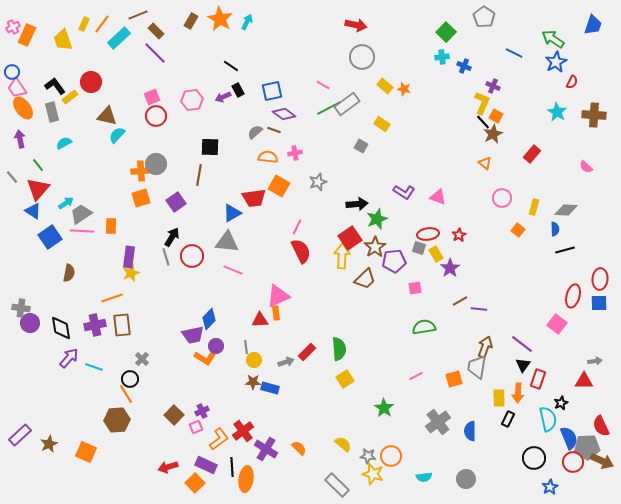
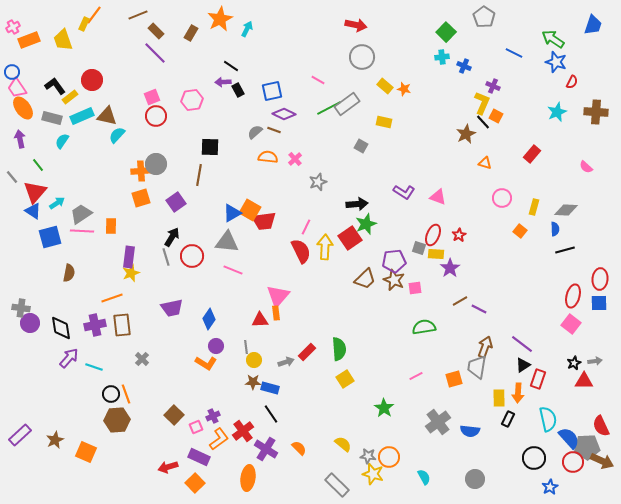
orange star at (220, 19): rotated 15 degrees clockwise
brown rectangle at (191, 21): moved 12 px down
cyan arrow at (247, 22): moved 7 px down
orange line at (102, 24): moved 8 px left, 9 px up
orange rectangle at (27, 35): moved 2 px right, 5 px down; rotated 45 degrees clockwise
cyan rectangle at (119, 38): moved 37 px left, 78 px down; rotated 20 degrees clockwise
blue star at (556, 62): rotated 25 degrees counterclockwise
red circle at (91, 82): moved 1 px right, 2 px up
pink line at (323, 85): moved 5 px left, 5 px up
purple arrow at (223, 97): moved 15 px up; rotated 21 degrees clockwise
gray rectangle at (52, 112): moved 6 px down; rotated 60 degrees counterclockwise
cyan star at (557, 112): rotated 18 degrees clockwise
purple diamond at (284, 114): rotated 10 degrees counterclockwise
brown cross at (594, 115): moved 2 px right, 3 px up
yellow rectangle at (382, 124): moved 2 px right, 2 px up; rotated 21 degrees counterclockwise
brown star at (493, 134): moved 27 px left
cyan semicircle at (64, 143): moved 2 px left, 2 px up; rotated 28 degrees counterclockwise
pink cross at (295, 153): moved 6 px down; rotated 32 degrees counterclockwise
orange triangle at (485, 163): rotated 24 degrees counterclockwise
orange square at (279, 186): moved 29 px left, 24 px down
red triangle at (38, 189): moved 3 px left, 3 px down
red trapezoid at (254, 198): moved 10 px right, 23 px down
cyan arrow at (66, 203): moved 9 px left
green star at (377, 219): moved 11 px left, 5 px down
pink line at (297, 227): moved 9 px right
orange square at (518, 230): moved 2 px right, 1 px down
red ellipse at (428, 234): moved 5 px right, 1 px down; rotated 60 degrees counterclockwise
blue square at (50, 237): rotated 20 degrees clockwise
brown star at (375, 247): moved 19 px right, 33 px down; rotated 15 degrees counterclockwise
yellow rectangle at (436, 254): rotated 56 degrees counterclockwise
yellow arrow at (342, 256): moved 17 px left, 9 px up
pink triangle at (278, 296): rotated 25 degrees counterclockwise
purple line at (479, 309): rotated 21 degrees clockwise
blue diamond at (209, 319): rotated 10 degrees counterclockwise
pink square at (557, 324): moved 14 px right
purple trapezoid at (193, 335): moved 21 px left, 27 px up
orange L-shape at (205, 358): moved 1 px right, 5 px down
black triangle at (523, 365): rotated 21 degrees clockwise
black circle at (130, 379): moved 19 px left, 15 px down
orange line at (126, 394): rotated 12 degrees clockwise
black star at (561, 403): moved 13 px right, 40 px up
purple cross at (202, 411): moved 11 px right, 5 px down
blue semicircle at (470, 431): rotated 84 degrees counterclockwise
blue semicircle at (569, 438): rotated 20 degrees counterclockwise
brown star at (49, 444): moved 6 px right, 4 px up
orange circle at (391, 456): moved 2 px left, 1 px down
purple rectangle at (206, 465): moved 7 px left, 8 px up
black line at (232, 467): moved 39 px right, 53 px up; rotated 30 degrees counterclockwise
cyan semicircle at (424, 477): rotated 112 degrees counterclockwise
orange ellipse at (246, 479): moved 2 px right, 1 px up
gray circle at (466, 479): moved 9 px right
